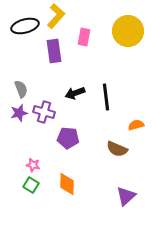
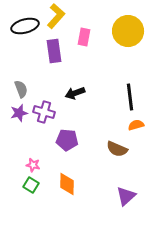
black line: moved 24 px right
purple pentagon: moved 1 px left, 2 px down
